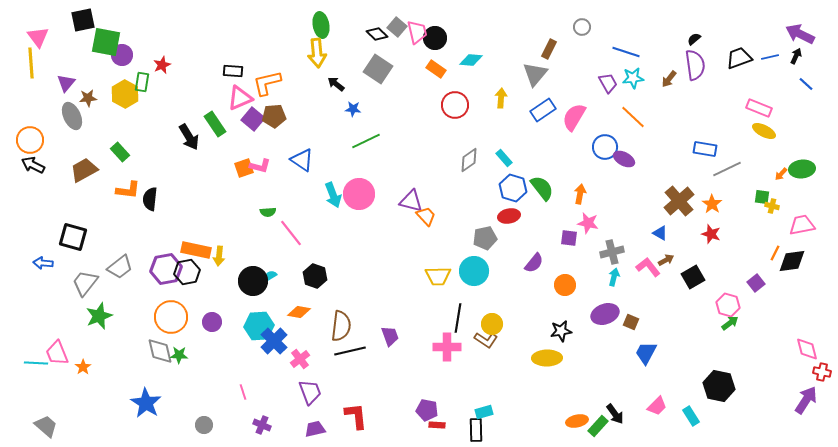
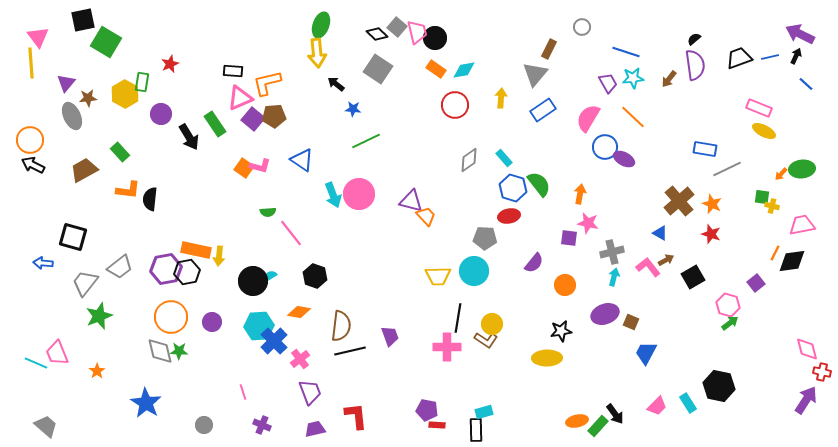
green ellipse at (321, 25): rotated 30 degrees clockwise
green square at (106, 42): rotated 20 degrees clockwise
purple circle at (122, 55): moved 39 px right, 59 px down
cyan diamond at (471, 60): moved 7 px left, 10 px down; rotated 15 degrees counterclockwise
red star at (162, 65): moved 8 px right, 1 px up
pink semicircle at (574, 117): moved 14 px right, 1 px down
orange square at (244, 168): rotated 36 degrees counterclockwise
green semicircle at (542, 188): moved 3 px left, 4 px up
orange star at (712, 204): rotated 12 degrees counterclockwise
gray pentagon at (485, 238): rotated 15 degrees clockwise
green star at (179, 355): moved 4 px up
cyan line at (36, 363): rotated 20 degrees clockwise
orange star at (83, 367): moved 14 px right, 4 px down
cyan rectangle at (691, 416): moved 3 px left, 13 px up
